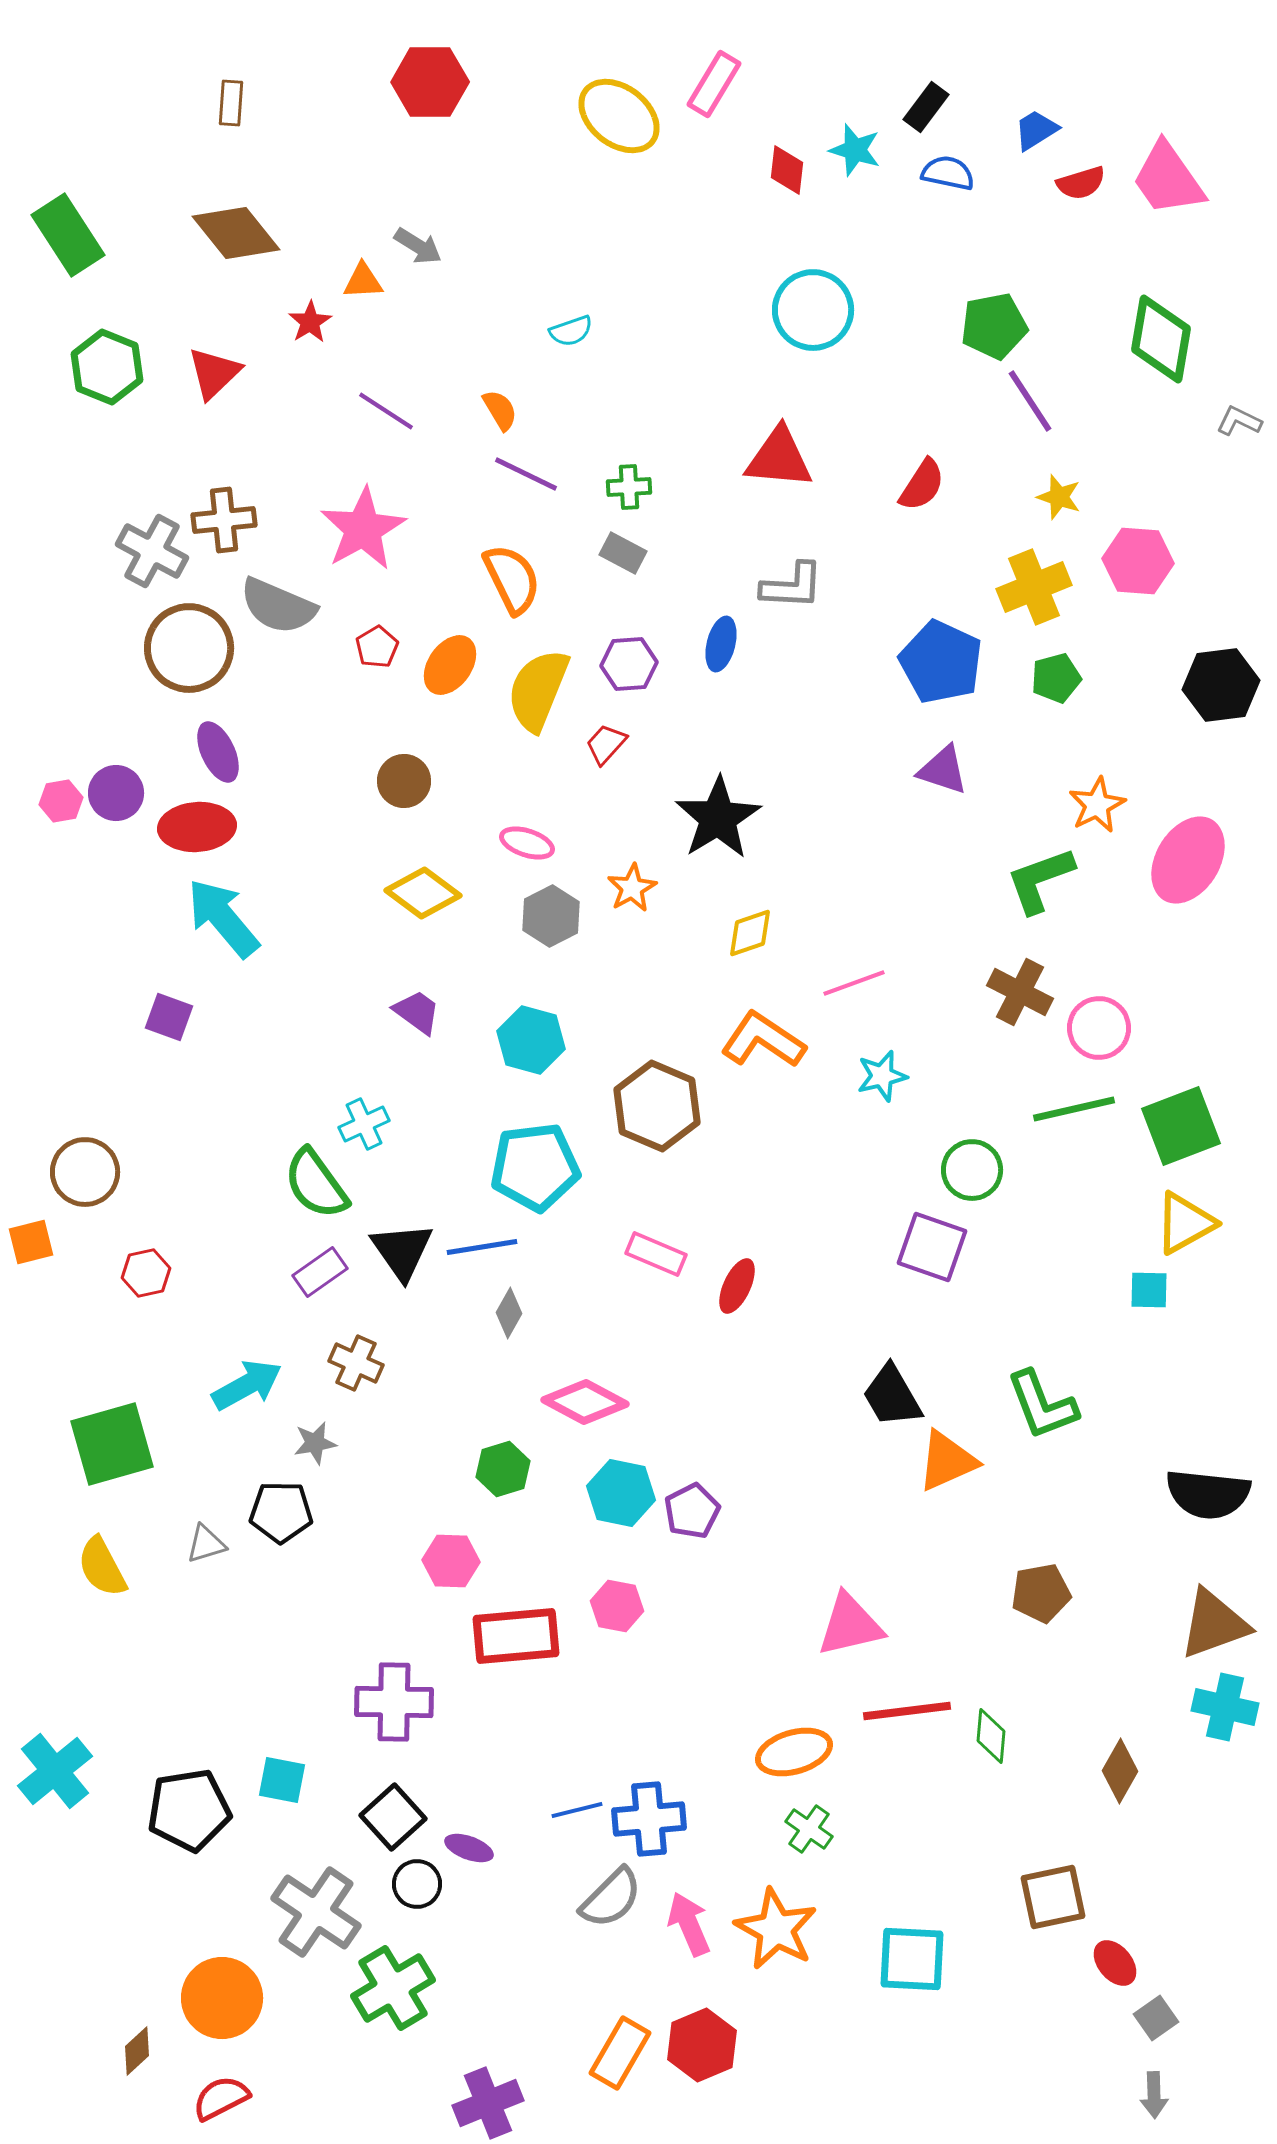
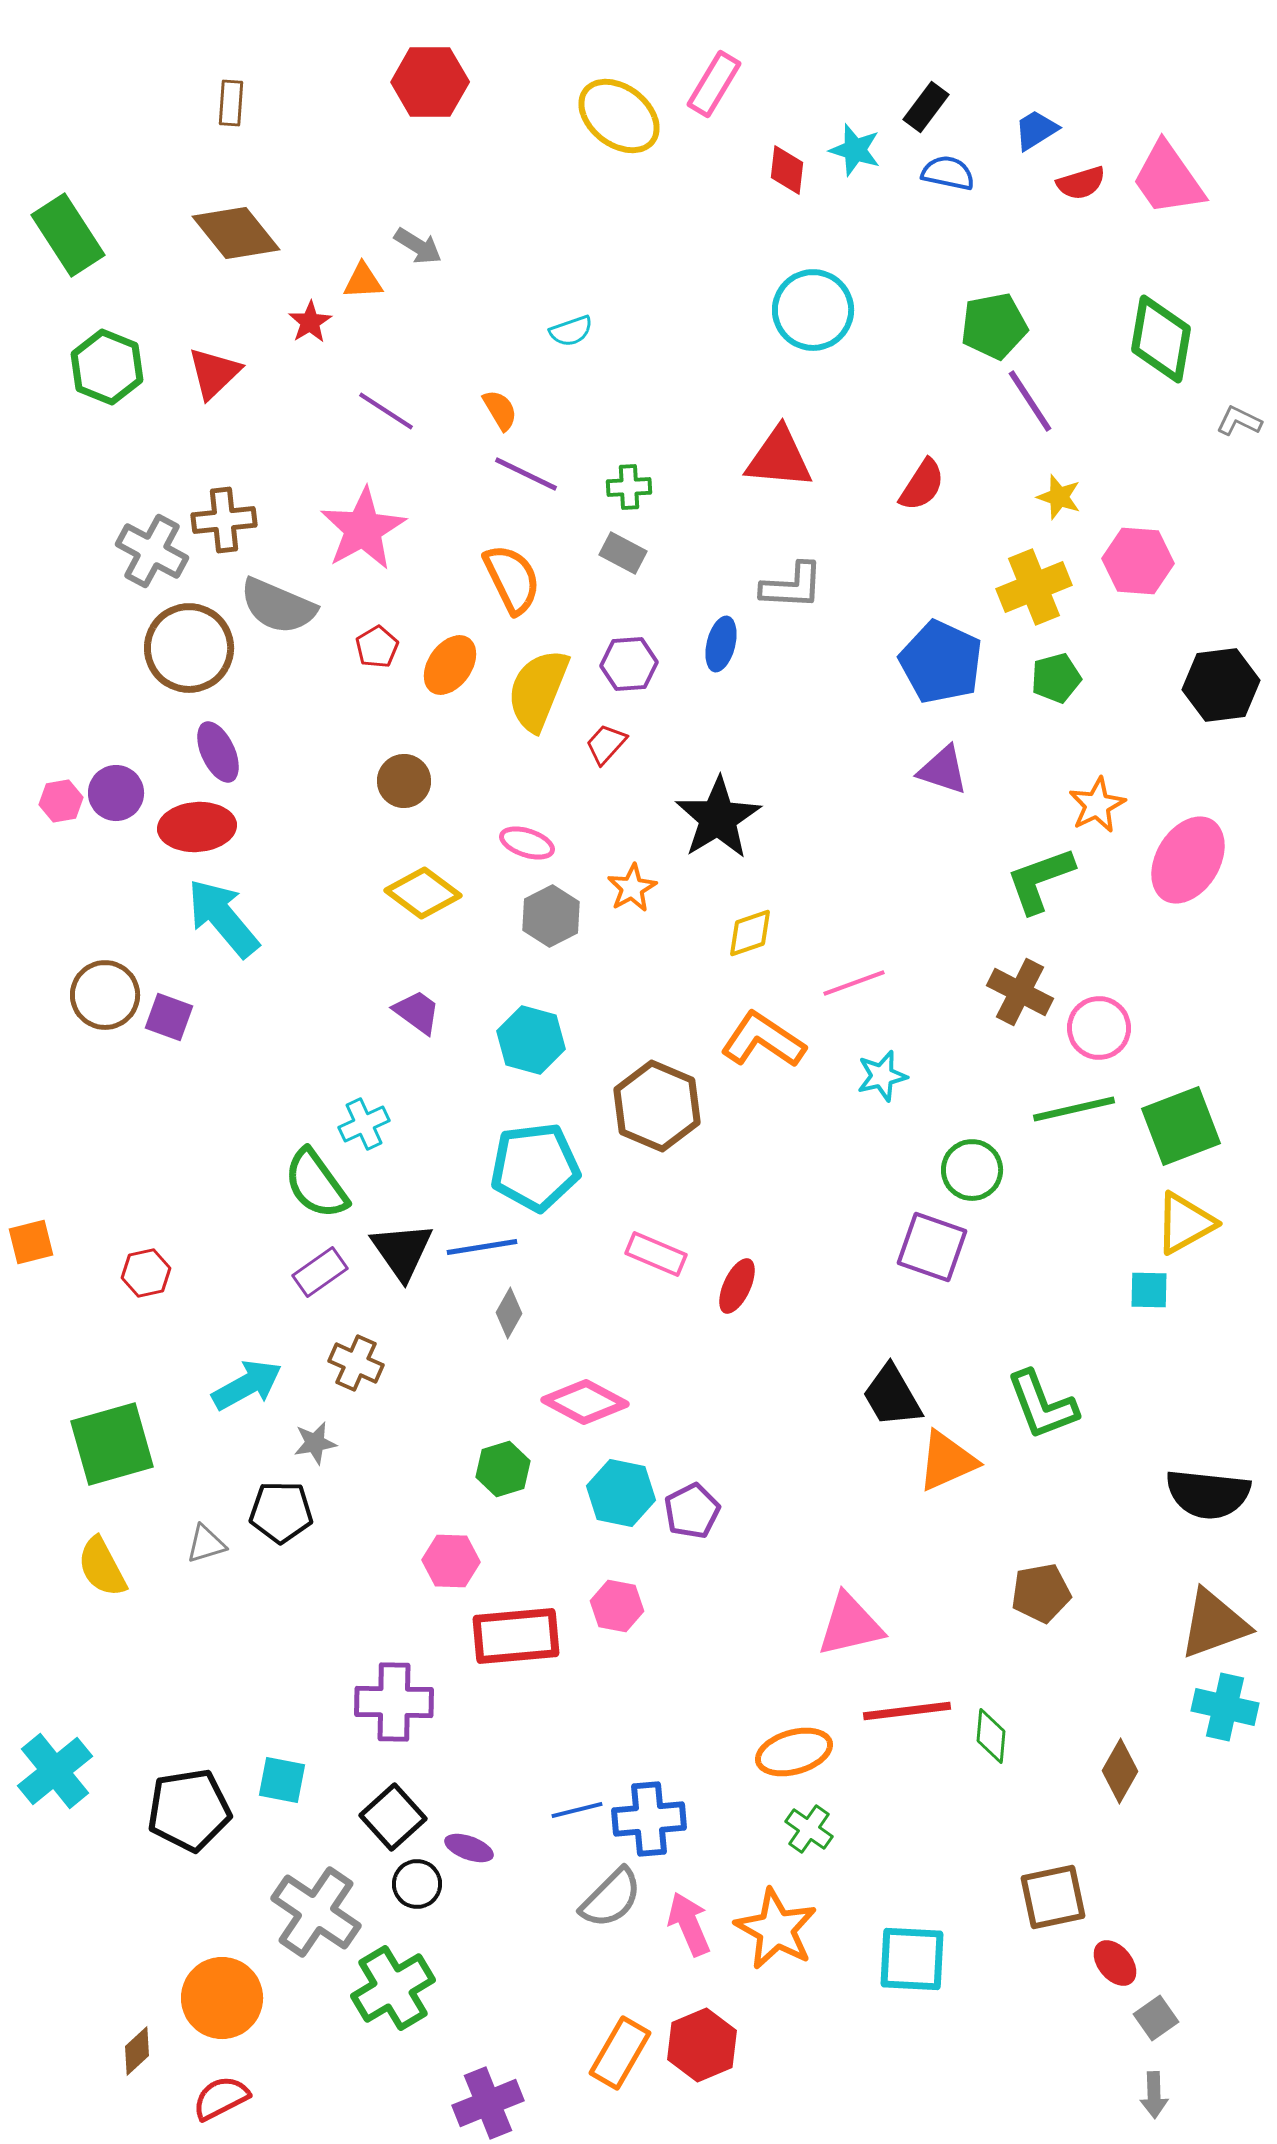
brown circle at (85, 1172): moved 20 px right, 177 px up
